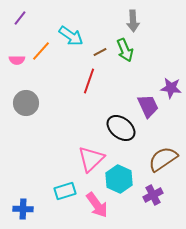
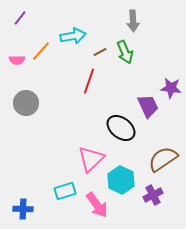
cyan arrow: moved 2 px right; rotated 45 degrees counterclockwise
green arrow: moved 2 px down
cyan hexagon: moved 2 px right, 1 px down
